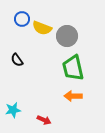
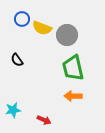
gray circle: moved 1 px up
